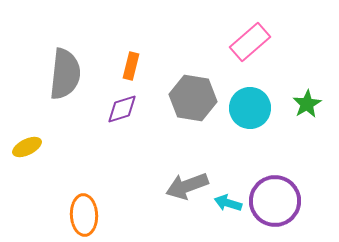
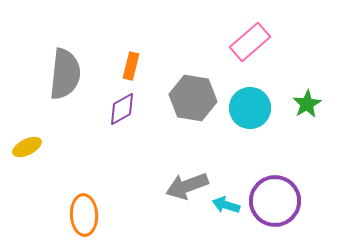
purple diamond: rotated 12 degrees counterclockwise
cyan arrow: moved 2 px left, 2 px down
